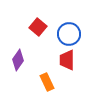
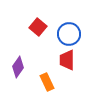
purple diamond: moved 7 px down
